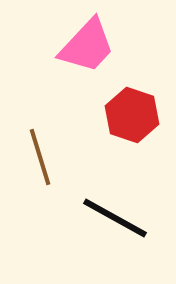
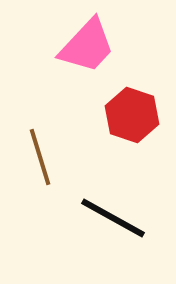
black line: moved 2 px left
